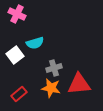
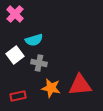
pink cross: moved 2 px left; rotated 18 degrees clockwise
cyan semicircle: moved 1 px left, 3 px up
gray cross: moved 15 px left, 5 px up; rotated 28 degrees clockwise
red triangle: moved 1 px right, 1 px down
red rectangle: moved 1 px left, 2 px down; rotated 28 degrees clockwise
